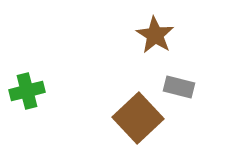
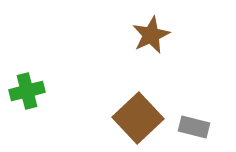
brown star: moved 4 px left; rotated 15 degrees clockwise
gray rectangle: moved 15 px right, 40 px down
